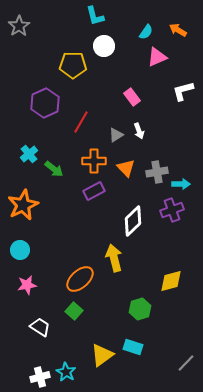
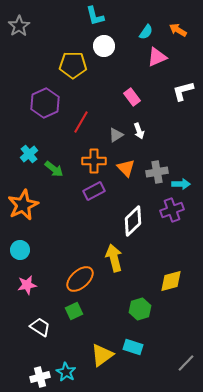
green square: rotated 24 degrees clockwise
